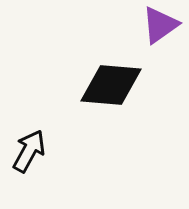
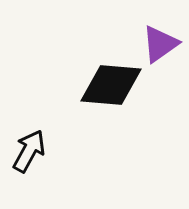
purple triangle: moved 19 px down
